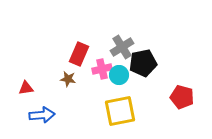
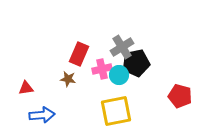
black pentagon: moved 7 px left
red pentagon: moved 2 px left, 1 px up
yellow square: moved 4 px left
